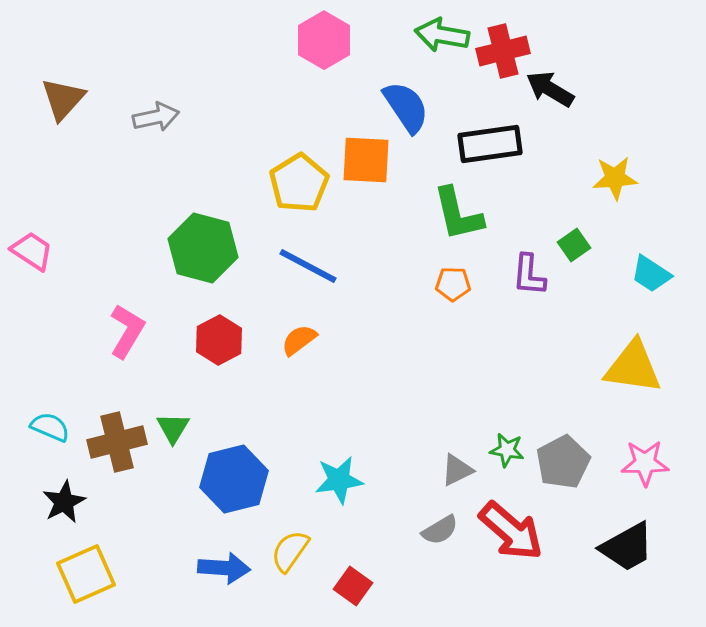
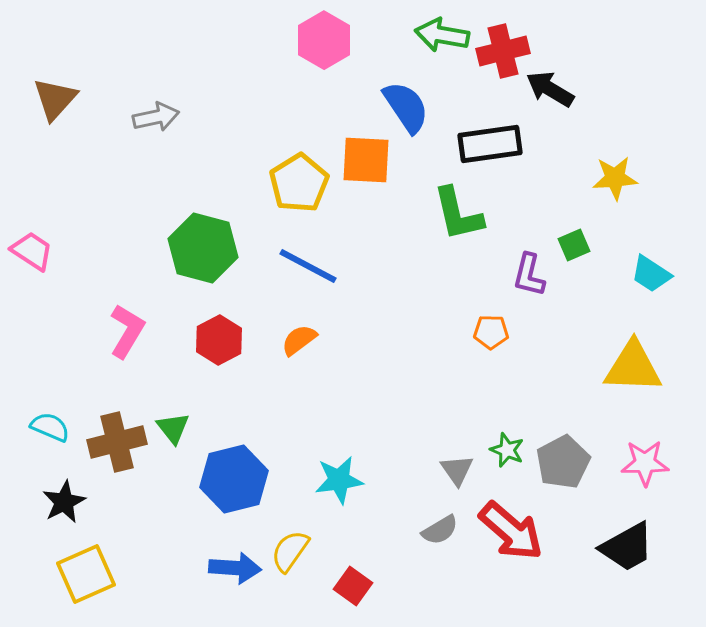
brown triangle: moved 8 px left
green square: rotated 12 degrees clockwise
purple L-shape: rotated 9 degrees clockwise
orange pentagon: moved 38 px right, 48 px down
yellow triangle: rotated 6 degrees counterclockwise
green triangle: rotated 9 degrees counterclockwise
green star: rotated 12 degrees clockwise
gray triangle: rotated 39 degrees counterclockwise
blue arrow: moved 11 px right
